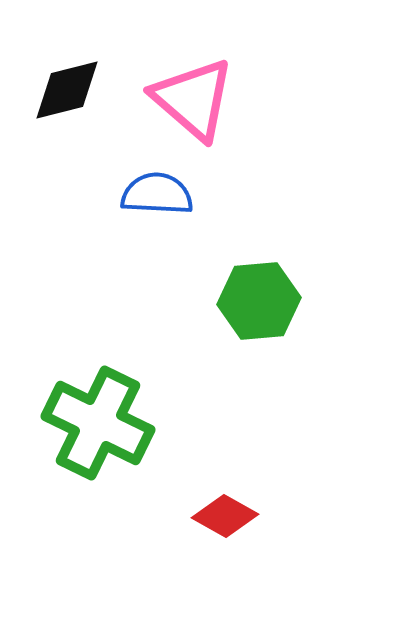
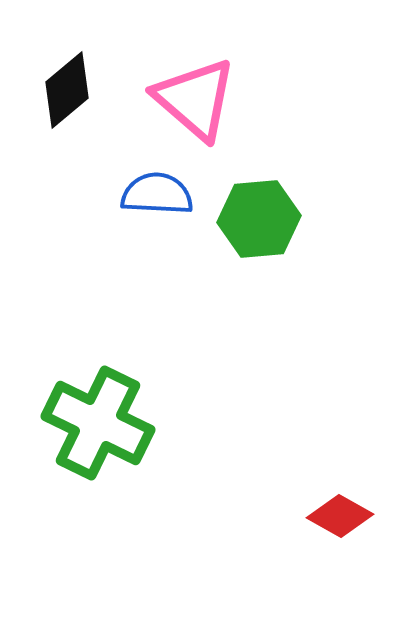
black diamond: rotated 26 degrees counterclockwise
pink triangle: moved 2 px right
green hexagon: moved 82 px up
red diamond: moved 115 px right
